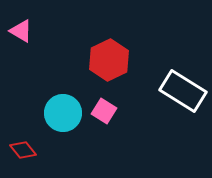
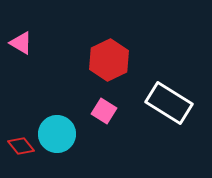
pink triangle: moved 12 px down
white rectangle: moved 14 px left, 12 px down
cyan circle: moved 6 px left, 21 px down
red diamond: moved 2 px left, 4 px up
